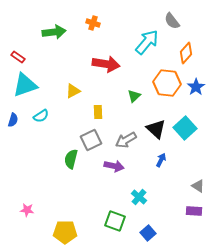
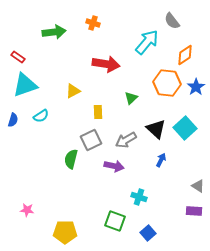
orange diamond: moved 1 px left, 2 px down; rotated 15 degrees clockwise
green triangle: moved 3 px left, 2 px down
cyan cross: rotated 21 degrees counterclockwise
